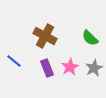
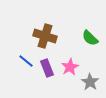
brown cross: rotated 10 degrees counterclockwise
blue line: moved 12 px right
gray star: moved 4 px left, 14 px down; rotated 12 degrees counterclockwise
